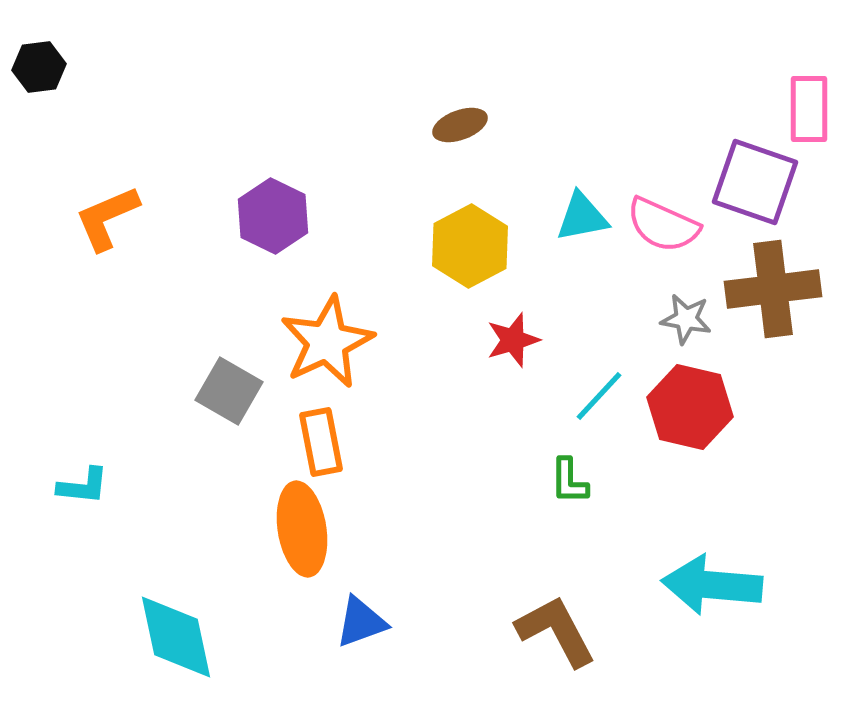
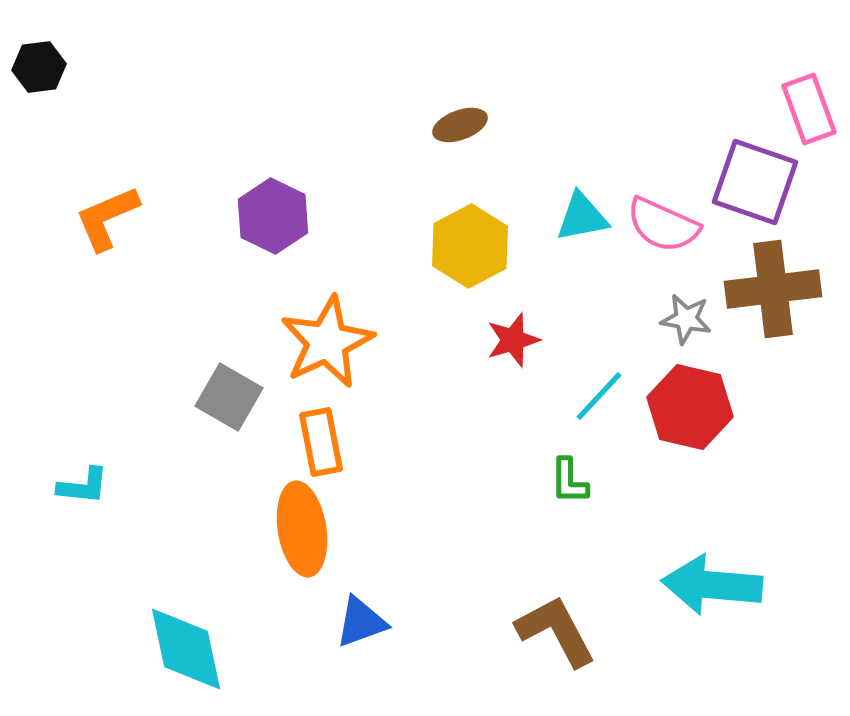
pink rectangle: rotated 20 degrees counterclockwise
gray square: moved 6 px down
cyan diamond: moved 10 px right, 12 px down
